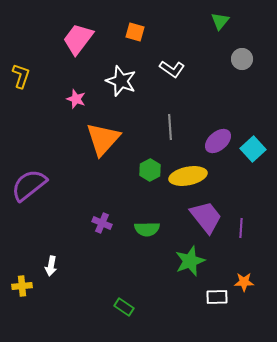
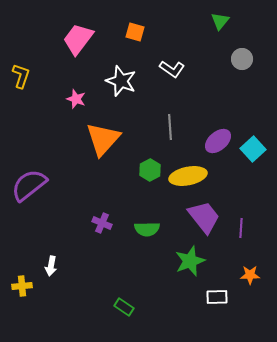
purple trapezoid: moved 2 px left
orange star: moved 6 px right, 7 px up
